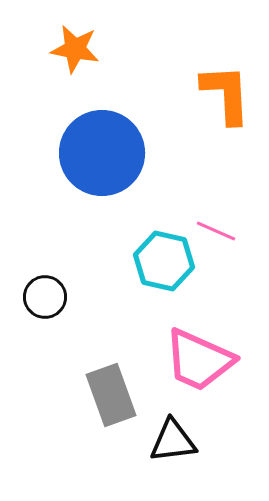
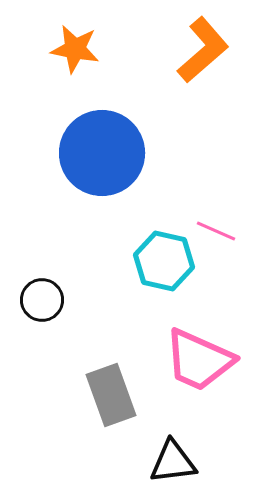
orange L-shape: moved 23 px left, 44 px up; rotated 52 degrees clockwise
black circle: moved 3 px left, 3 px down
black triangle: moved 21 px down
